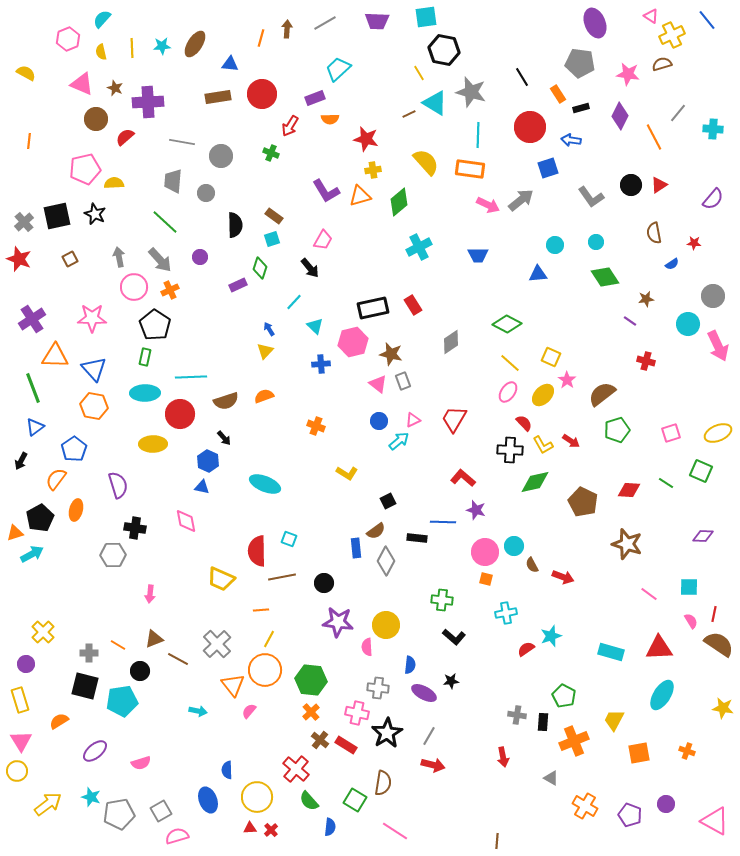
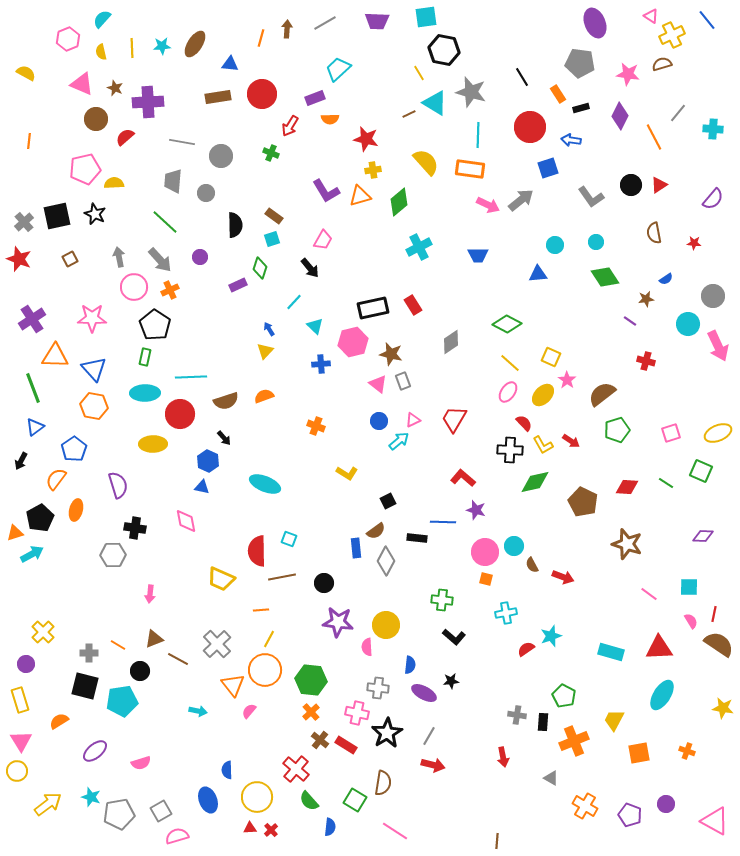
blue semicircle at (672, 264): moved 6 px left, 15 px down
red diamond at (629, 490): moved 2 px left, 3 px up
